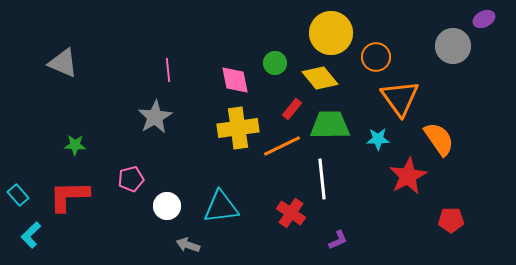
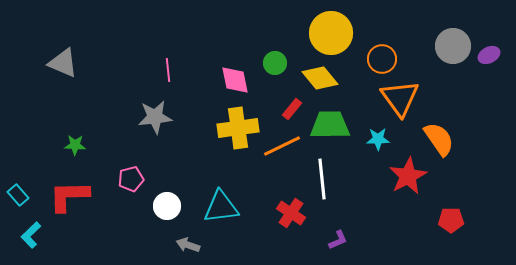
purple ellipse: moved 5 px right, 36 px down
orange circle: moved 6 px right, 2 px down
gray star: rotated 24 degrees clockwise
